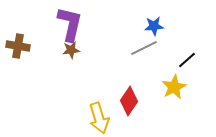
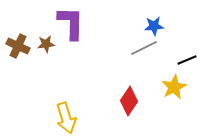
purple L-shape: moved 1 px right, 1 px up; rotated 12 degrees counterclockwise
brown cross: rotated 15 degrees clockwise
brown star: moved 25 px left, 6 px up
black line: rotated 18 degrees clockwise
yellow arrow: moved 33 px left
